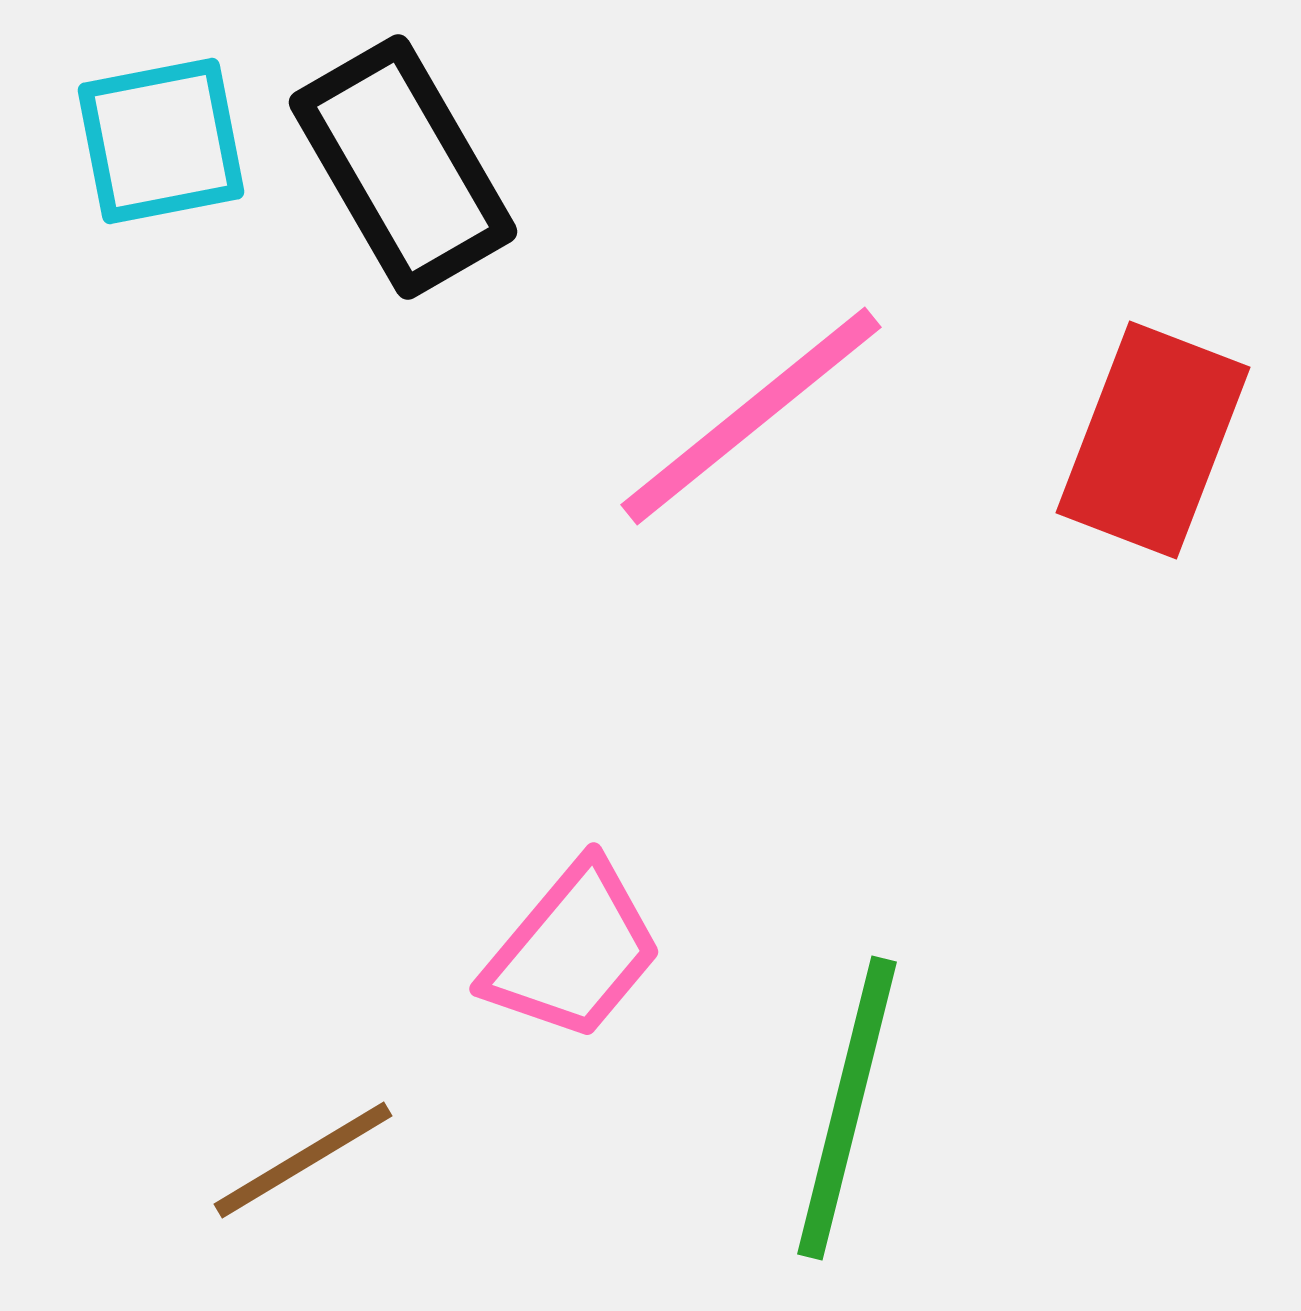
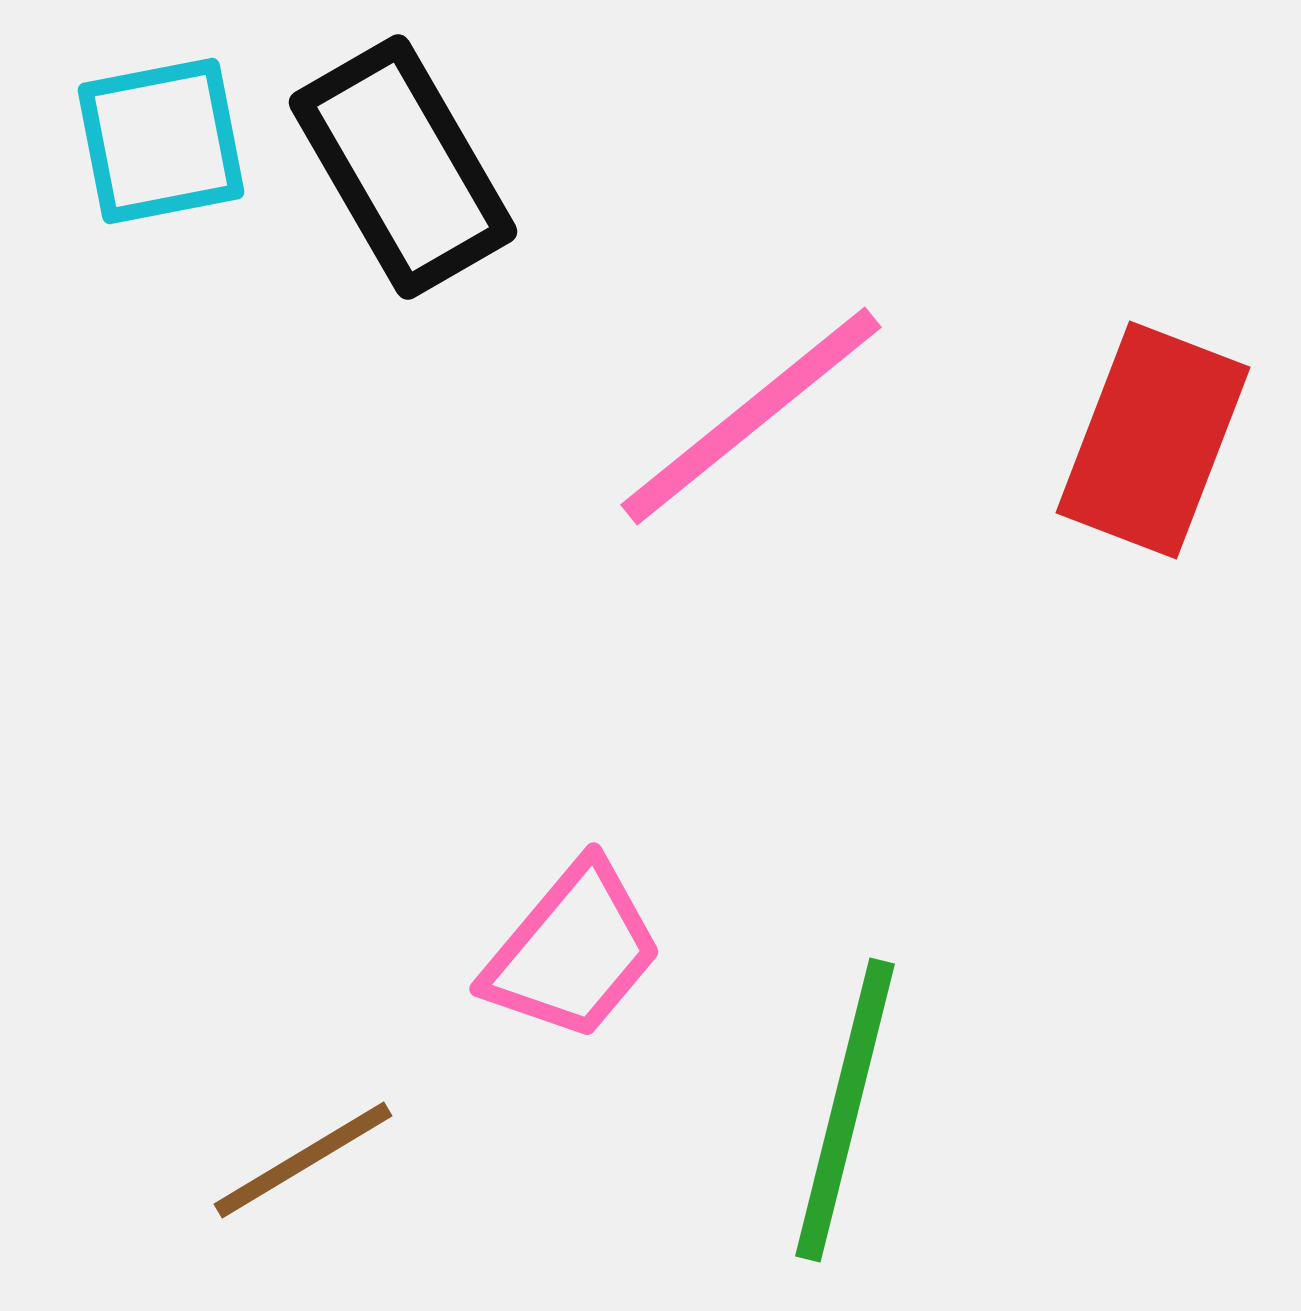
green line: moved 2 px left, 2 px down
